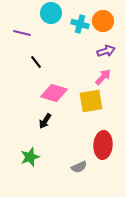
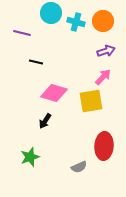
cyan cross: moved 4 px left, 2 px up
black line: rotated 40 degrees counterclockwise
red ellipse: moved 1 px right, 1 px down
